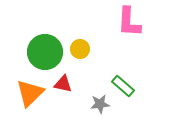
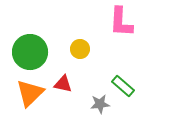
pink L-shape: moved 8 px left
green circle: moved 15 px left
